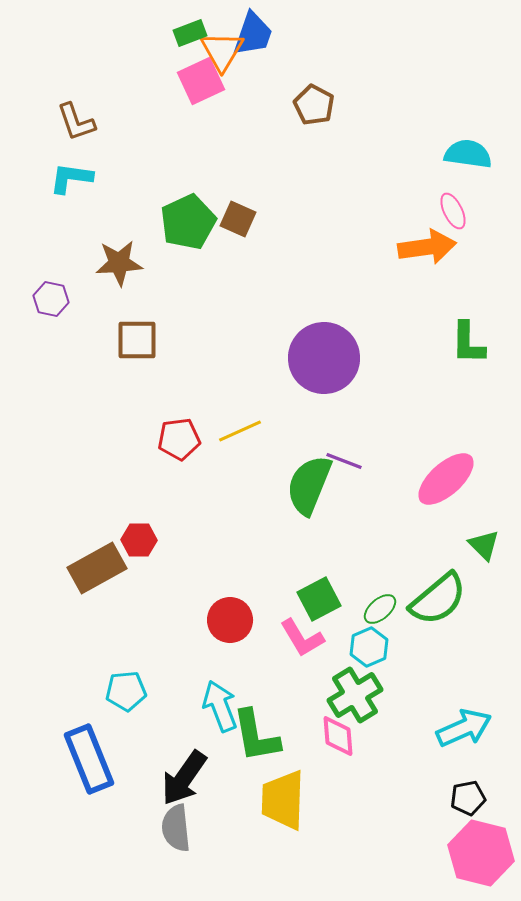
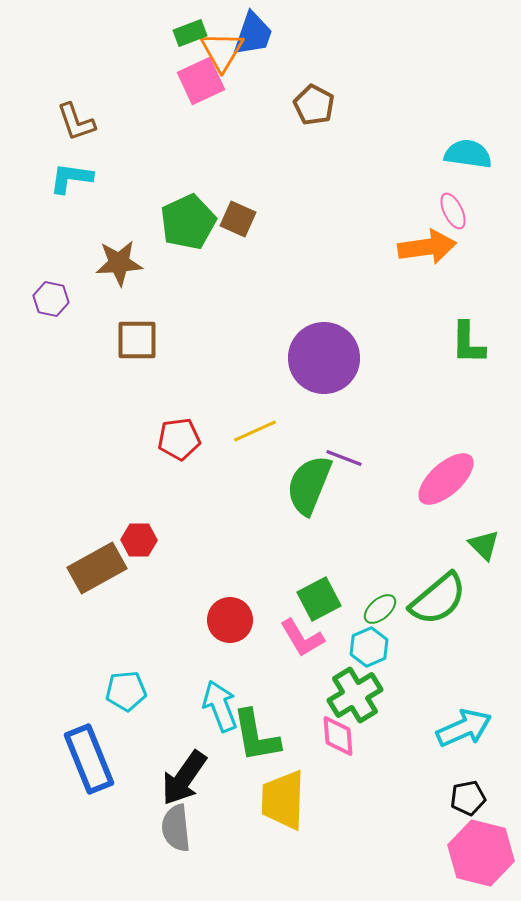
yellow line at (240, 431): moved 15 px right
purple line at (344, 461): moved 3 px up
